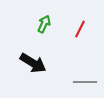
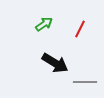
green arrow: rotated 30 degrees clockwise
black arrow: moved 22 px right
